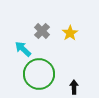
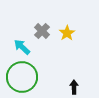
yellow star: moved 3 px left
cyan arrow: moved 1 px left, 2 px up
green circle: moved 17 px left, 3 px down
